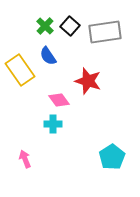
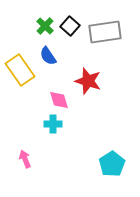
pink diamond: rotated 20 degrees clockwise
cyan pentagon: moved 7 px down
